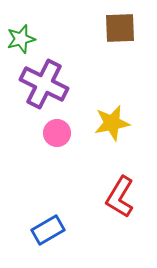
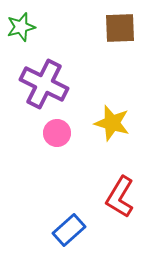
green star: moved 12 px up
yellow star: rotated 27 degrees clockwise
blue rectangle: moved 21 px right; rotated 12 degrees counterclockwise
